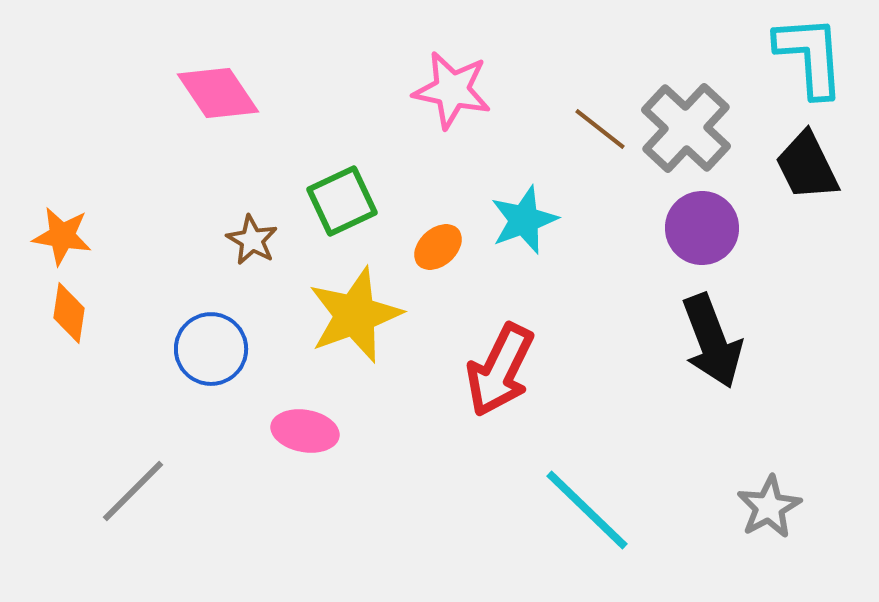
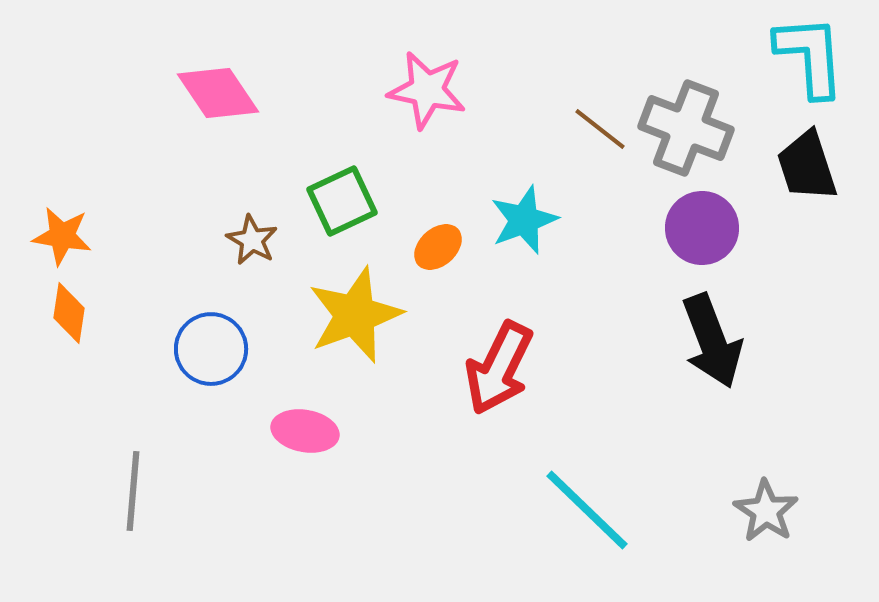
pink star: moved 25 px left
gray cross: rotated 22 degrees counterclockwise
black trapezoid: rotated 8 degrees clockwise
red arrow: moved 1 px left, 2 px up
gray line: rotated 40 degrees counterclockwise
gray star: moved 3 px left, 4 px down; rotated 10 degrees counterclockwise
